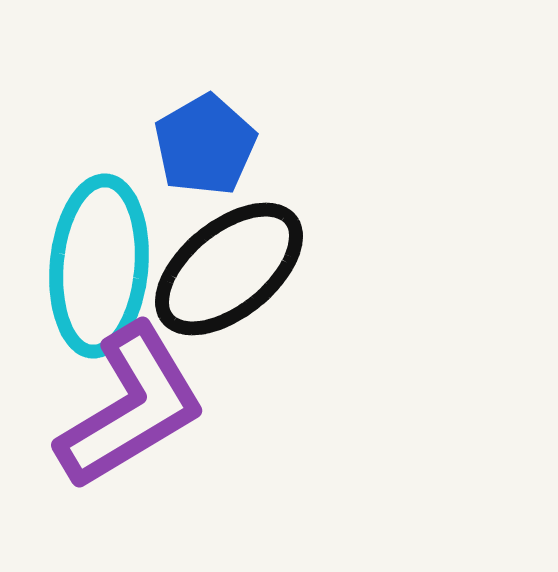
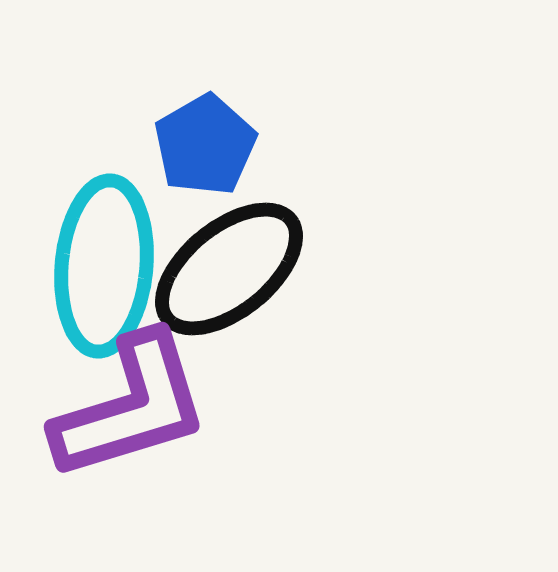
cyan ellipse: moved 5 px right
purple L-shape: rotated 14 degrees clockwise
